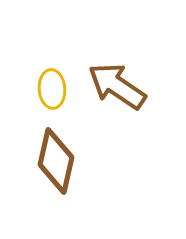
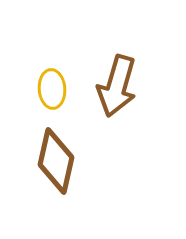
brown arrow: rotated 108 degrees counterclockwise
